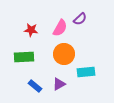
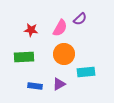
blue rectangle: rotated 32 degrees counterclockwise
